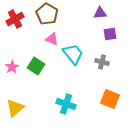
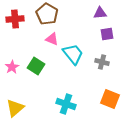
red cross: rotated 24 degrees clockwise
purple square: moved 3 px left
